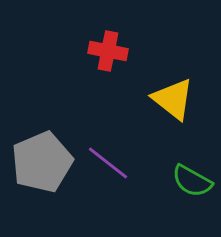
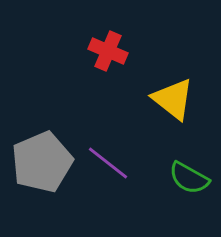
red cross: rotated 12 degrees clockwise
green semicircle: moved 3 px left, 3 px up
